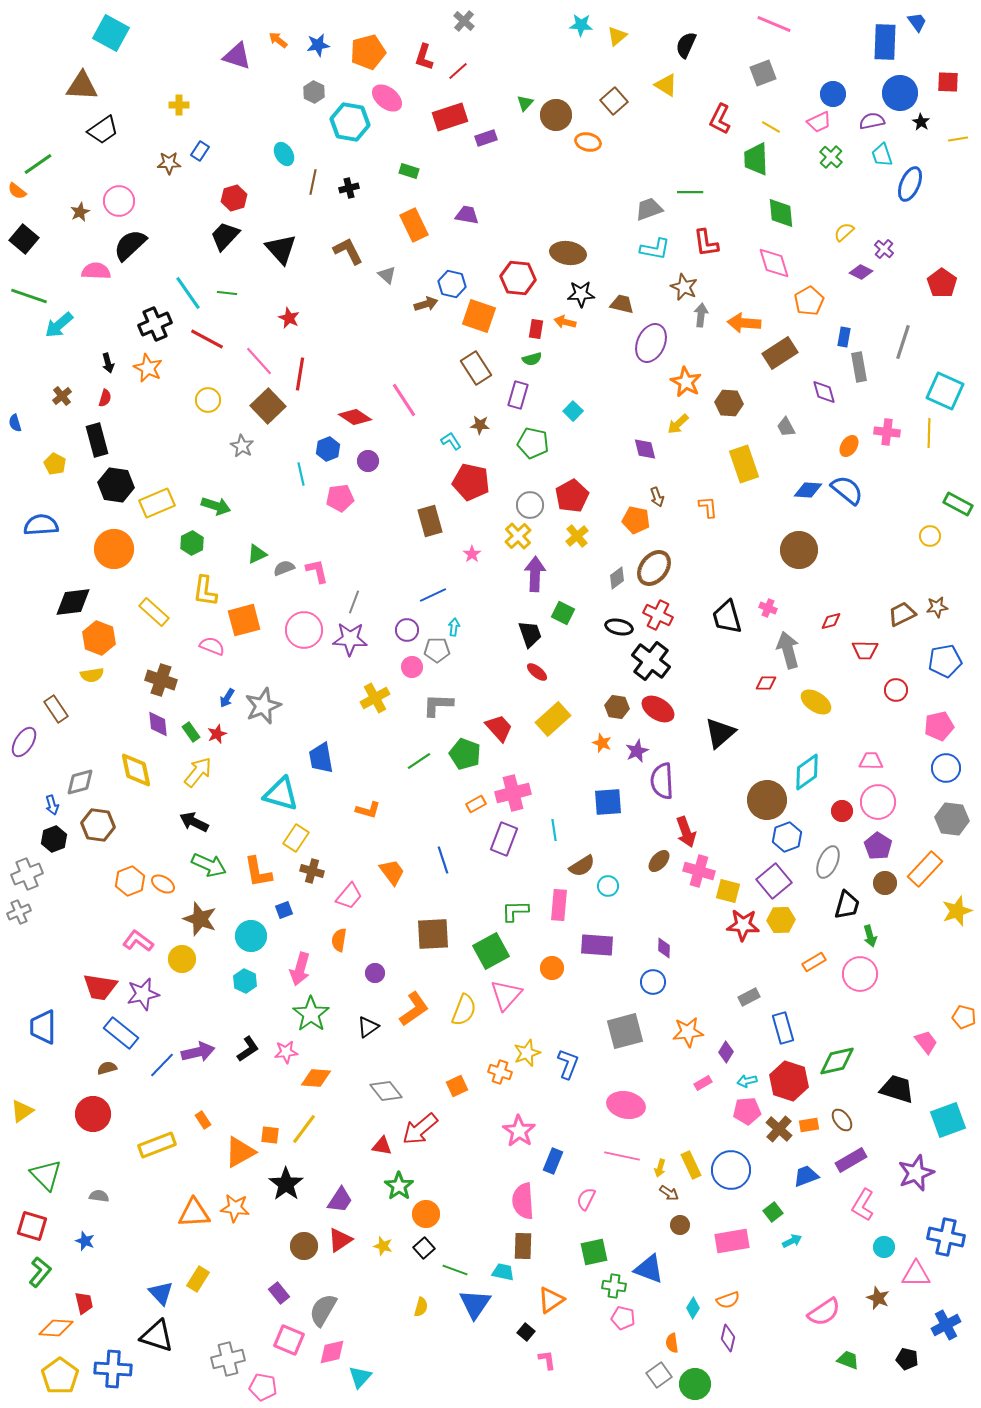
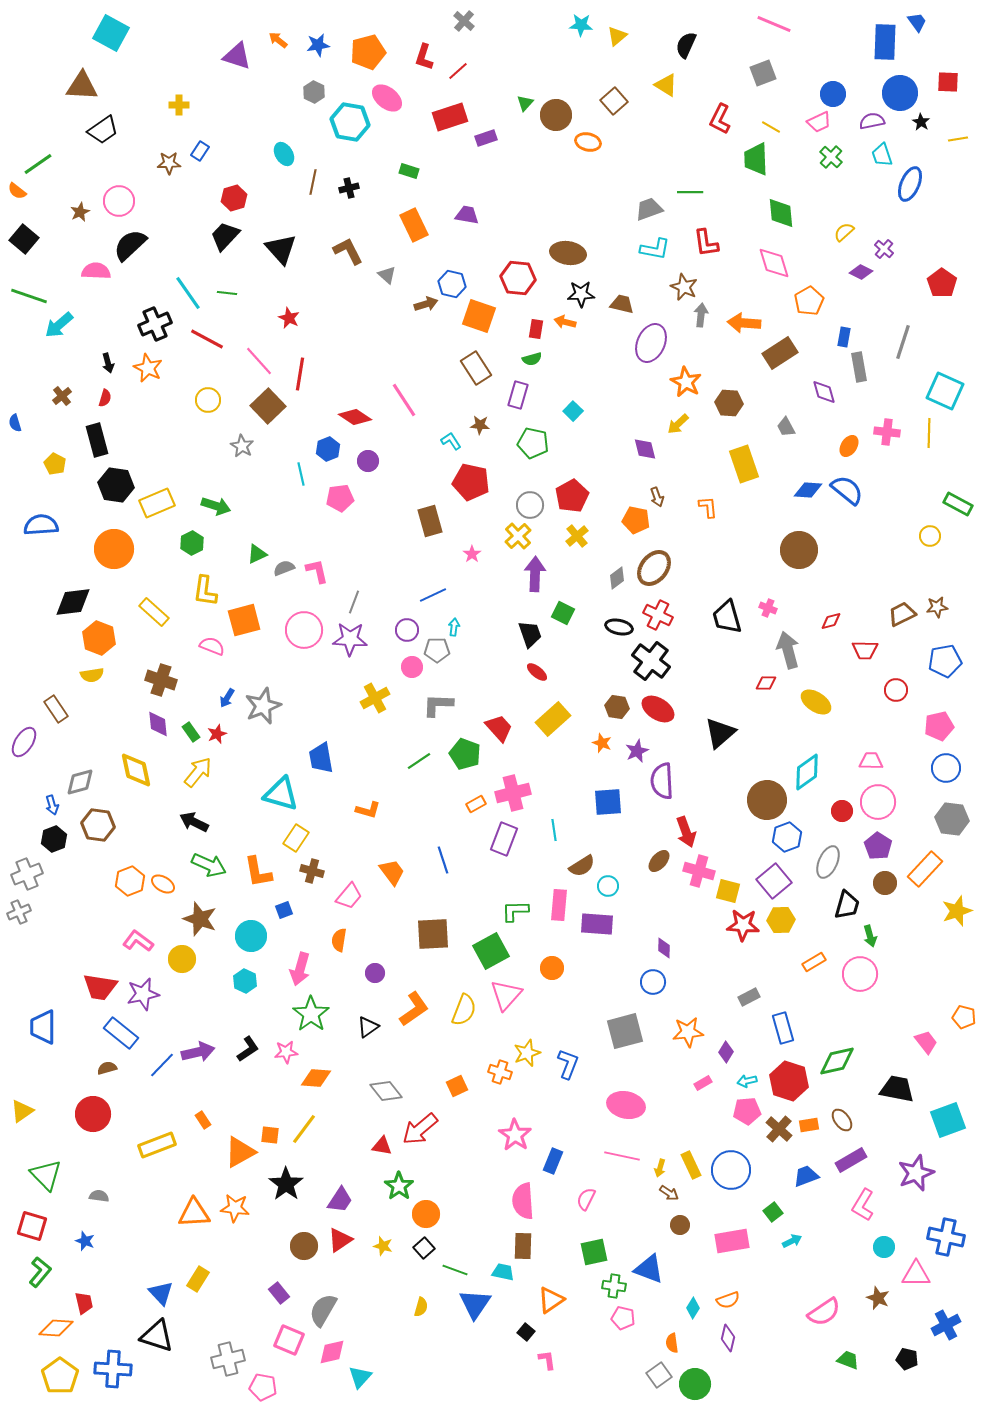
purple rectangle at (597, 945): moved 21 px up
black trapezoid at (897, 1089): rotated 6 degrees counterclockwise
pink star at (519, 1131): moved 4 px left, 4 px down
